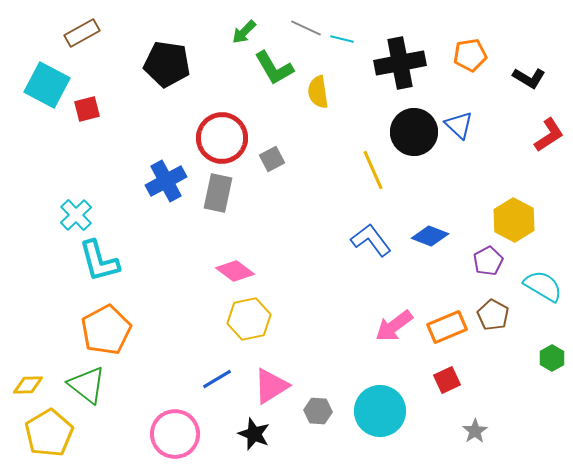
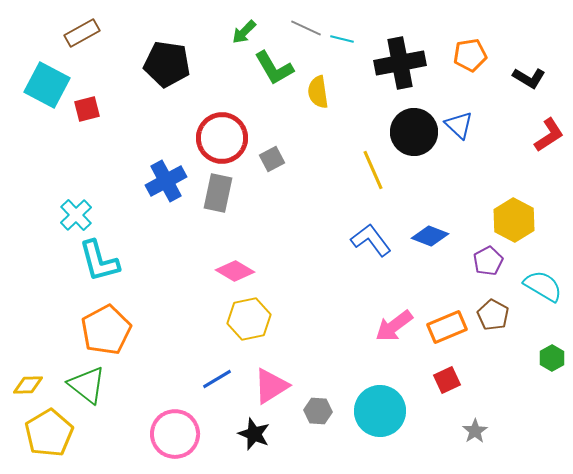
pink diamond at (235, 271): rotated 6 degrees counterclockwise
